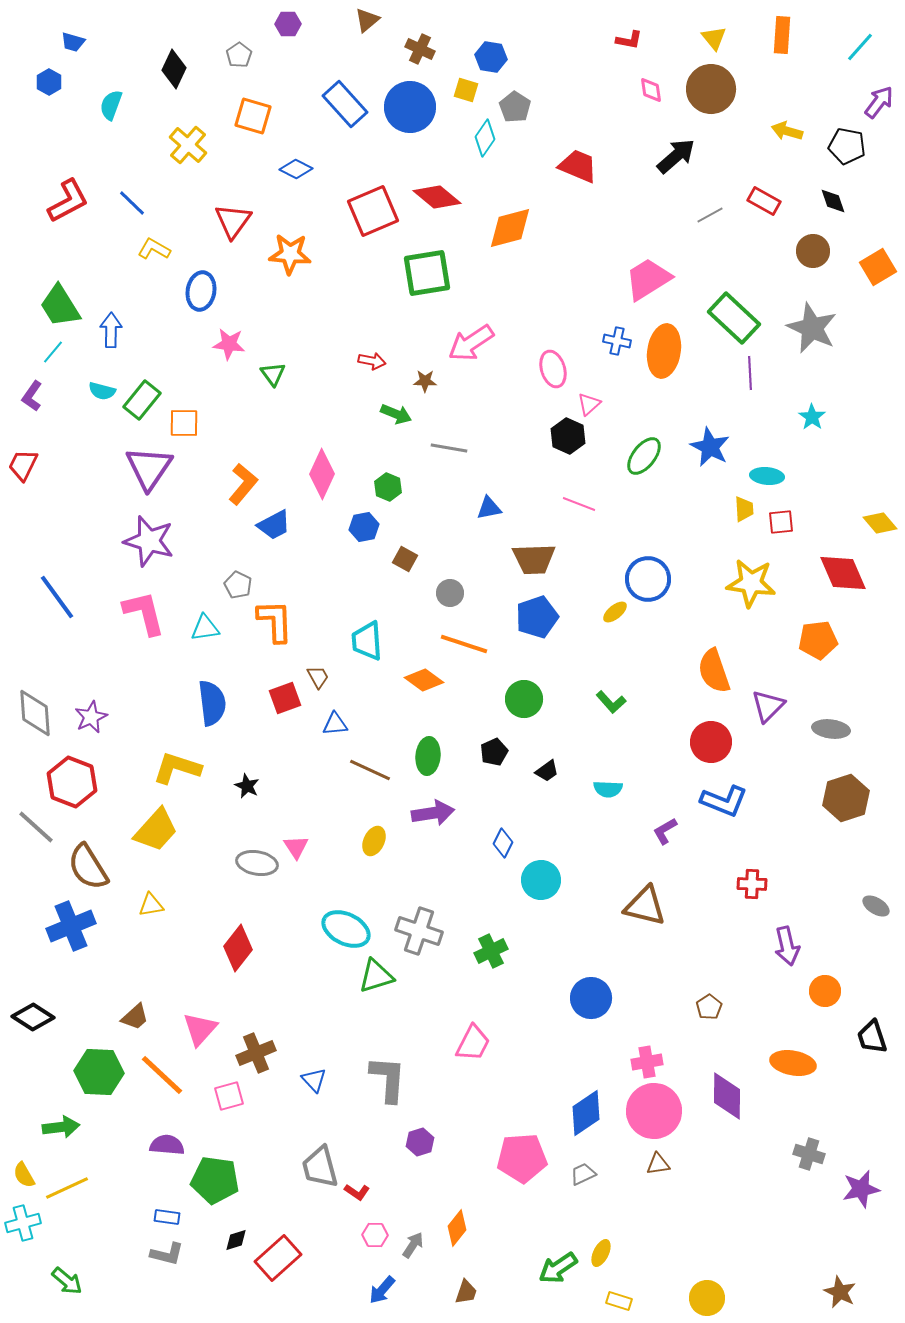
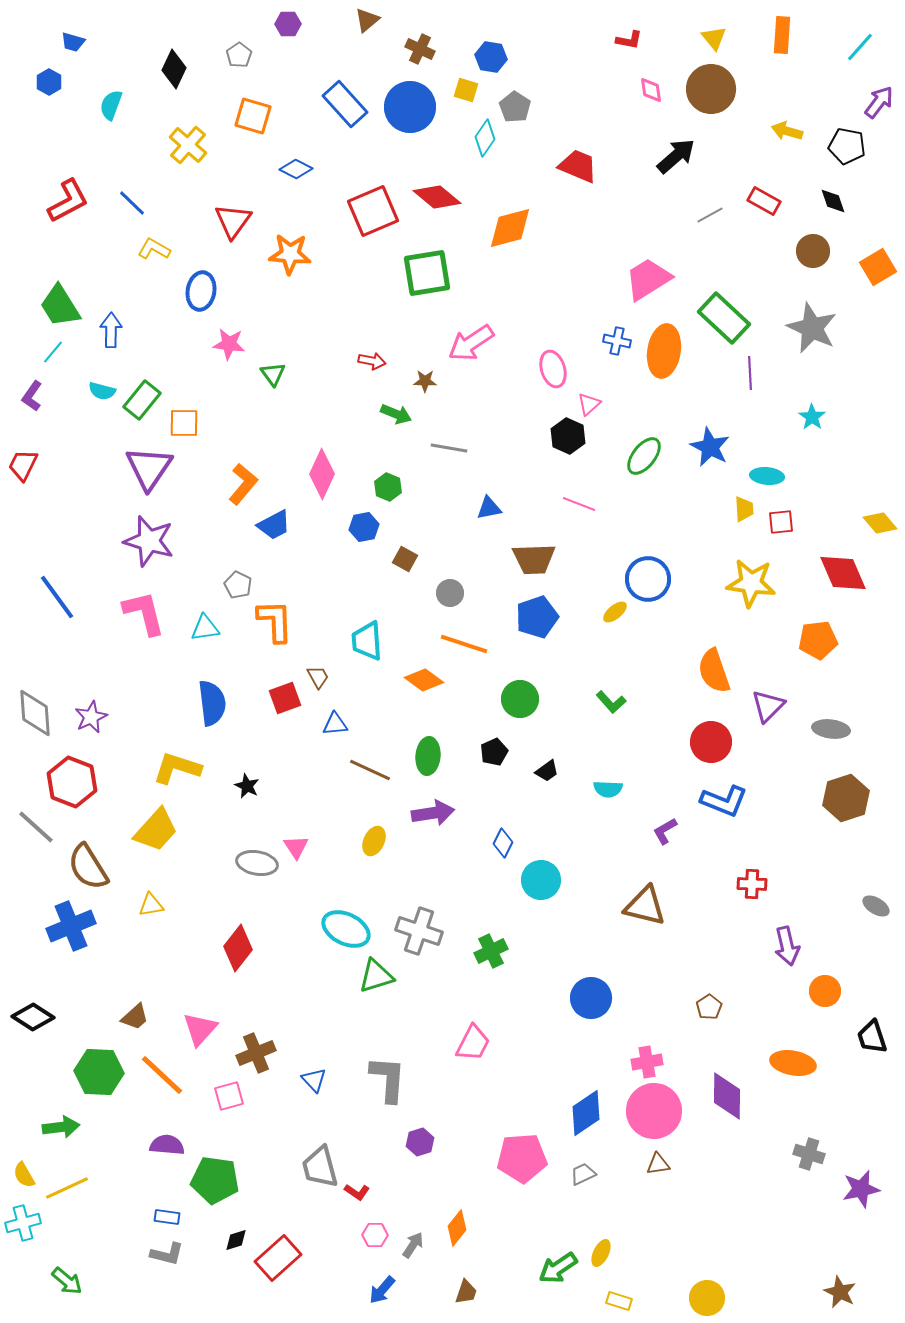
green rectangle at (734, 318): moved 10 px left
green circle at (524, 699): moved 4 px left
